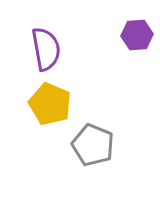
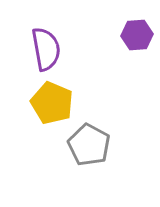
yellow pentagon: moved 2 px right, 1 px up
gray pentagon: moved 4 px left; rotated 6 degrees clockwise
